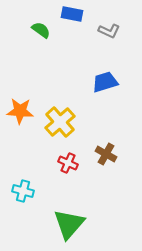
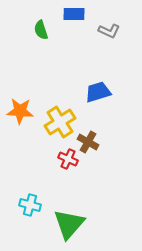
blue rectangle: moved 2 px right; rotated 10 degrees counterclockwise
green semicircle: rotated 144 degrees counterclockwise
blue trapezoid: moved 7 px left, 10 px down
yellow cross: rotated 8 degrees clockwise
brown cross: moved 18 px left, 12 px up
red cross: moved 4 px up
cyan cross: moved 7 px right, 14 px down
